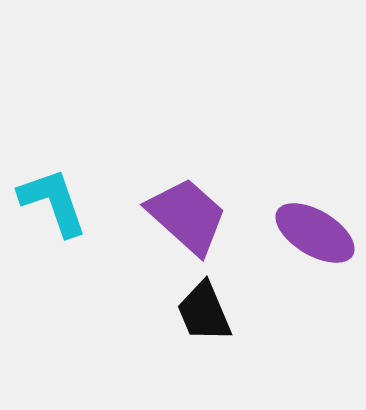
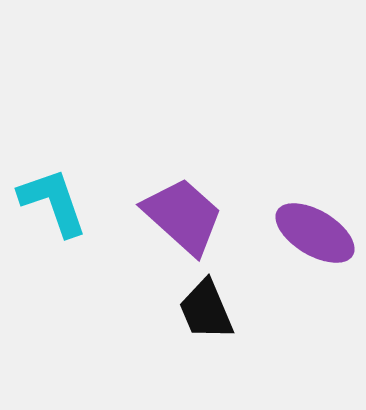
purple trapezoid: moved 4 px left
black trapezoid: moved 2 px right, 2 px up
